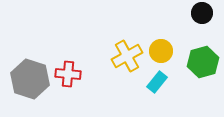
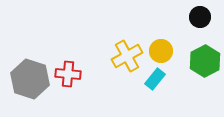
black circle: moved 2 px left, 4 px down
green hexagon: moved 2 px right, 1 px up; rotated 12 degrees counterclockwise
cyan rectangle: moved 2 px left, 3 px up
